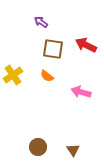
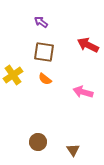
red arrow: moved 2 px right
brown square: moved 9 px left, 3 px down
orange semicircle: moved 2 px left, 3 px down
pink arrow: moved 2 px right
brown circle: moved 5 px up
